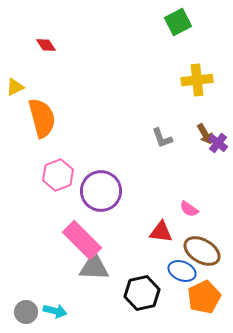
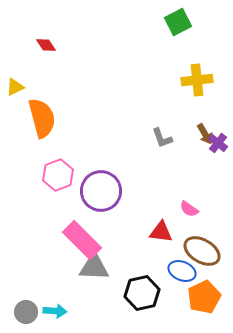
cyan arrow: rotated 10 degrees counterclockwise
